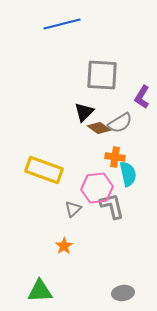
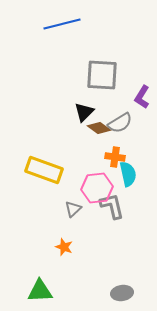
orange star: moved 1 px down; rotated 18 degrees counterclockwise
gray ellipse: moved 1 px left
